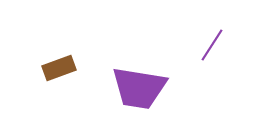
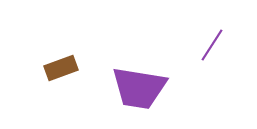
brown rectangle: moved 2 px right
